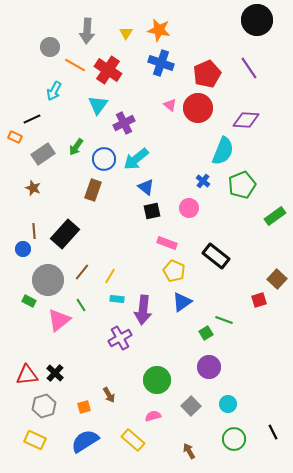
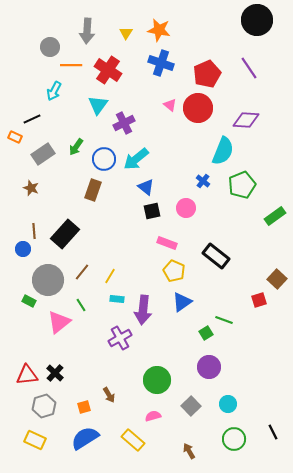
orange line at (75, 65): moved 4 px left; rotated 30 degrees counterclockwise
brown star at (33, 188): moved 2 px left
pink circle at (189, 208): moved 3 px left
pink triangle at (59, 320): moved 2 px down
blue semicircle at (85, 441): moved 3 px up
